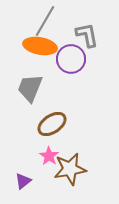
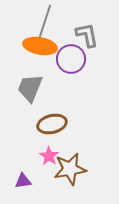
gray line: rotated 12 degrees counterclockwise
brown ellipse: rotated 20 degrees clockwise
purple triangle: rotated 30 degrees clockwise
